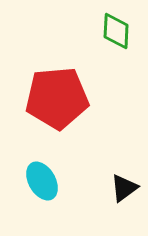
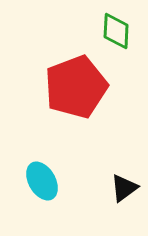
red pentagon: moved 19 px right, 11 px up; rotated 16 degrees counterclockwise
